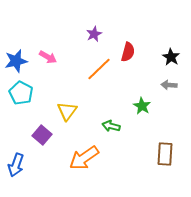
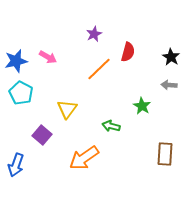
yellow triangle: moved 2 px up
